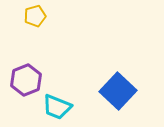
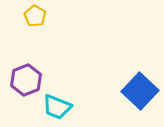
yellow pentagon: rotated 25 degrees counterclockwise
blue square: moved 22 px right
